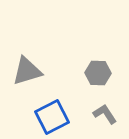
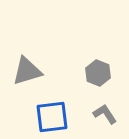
gray hexagon: rotated 20 degrees clockwise
blue square: rotated 20 degrees clockwise
